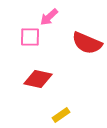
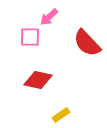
red semicircle: rotated 24 degrees clockwise
red diamond: moved 1 px down
